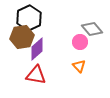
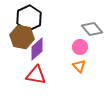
brown hexagon: rotated 20 degrees clockwise
pink circle: moved 5 px down
